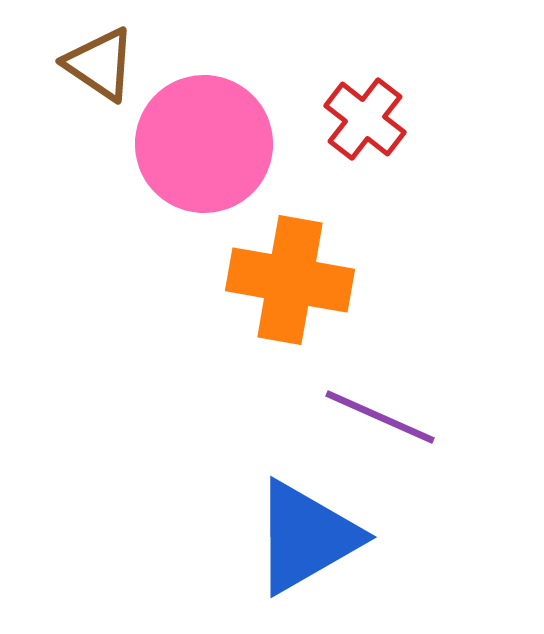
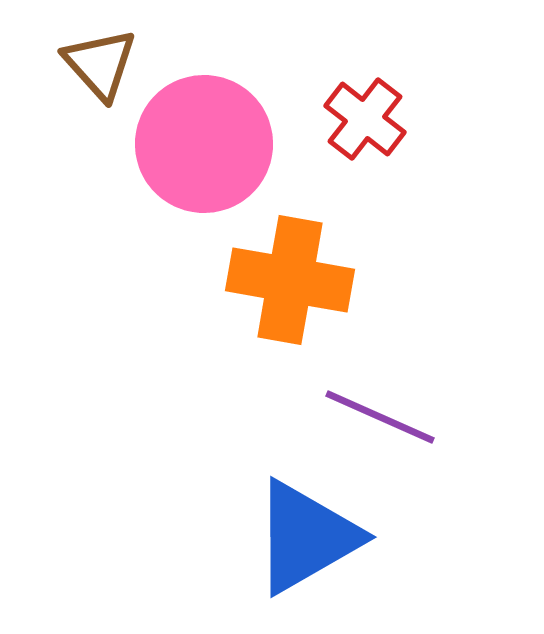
brown triangle: rotated 14 degrees clockwise
